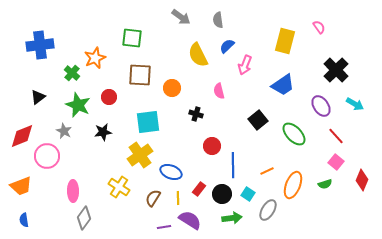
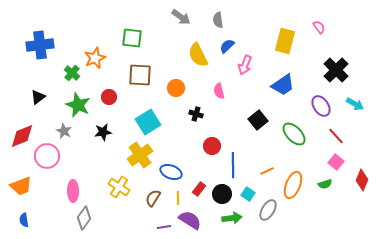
orange circle at (172, 88): moved 4 px right
cyan square at (148, 122): rotated 25 degrees counterclockwise
